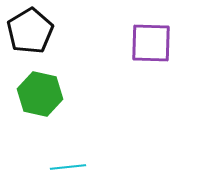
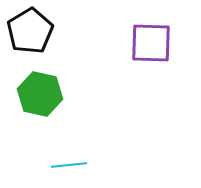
cyan line: moved 1 px right, 2 px up
